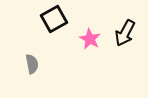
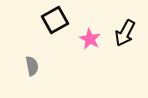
black square: moved 1 px right, 1 px down
gray semicircle: moved 2 px down
